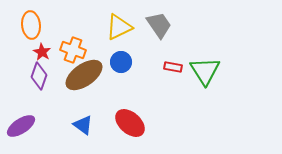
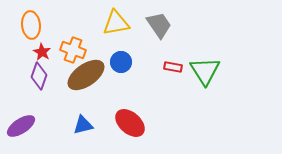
yellow triangle: moved 3 px left, 4 px up; rotated 16 degrees clockwise
brown ellipse: moved 2 px right
blue triangle: rotated 50 degrees counterclockwise
